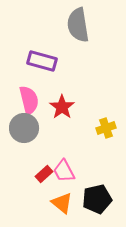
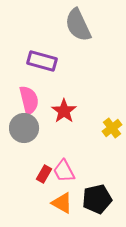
gray semicircle: rotated 16 degrees counterclockwise
red star: moved 2 px right, 4 px down
yellow cross: moved 6 px right; rotated 18 degrees counterclockwise
red rectangle: rotated 18 degrees counterclockwise
orange triangle: rotated 10 degrees counterclockwise
